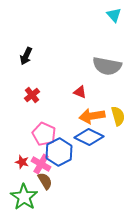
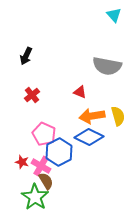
pink cross: moved 2 px down
brown semicircle: moved 1 px right
green star: moved 11 px right
